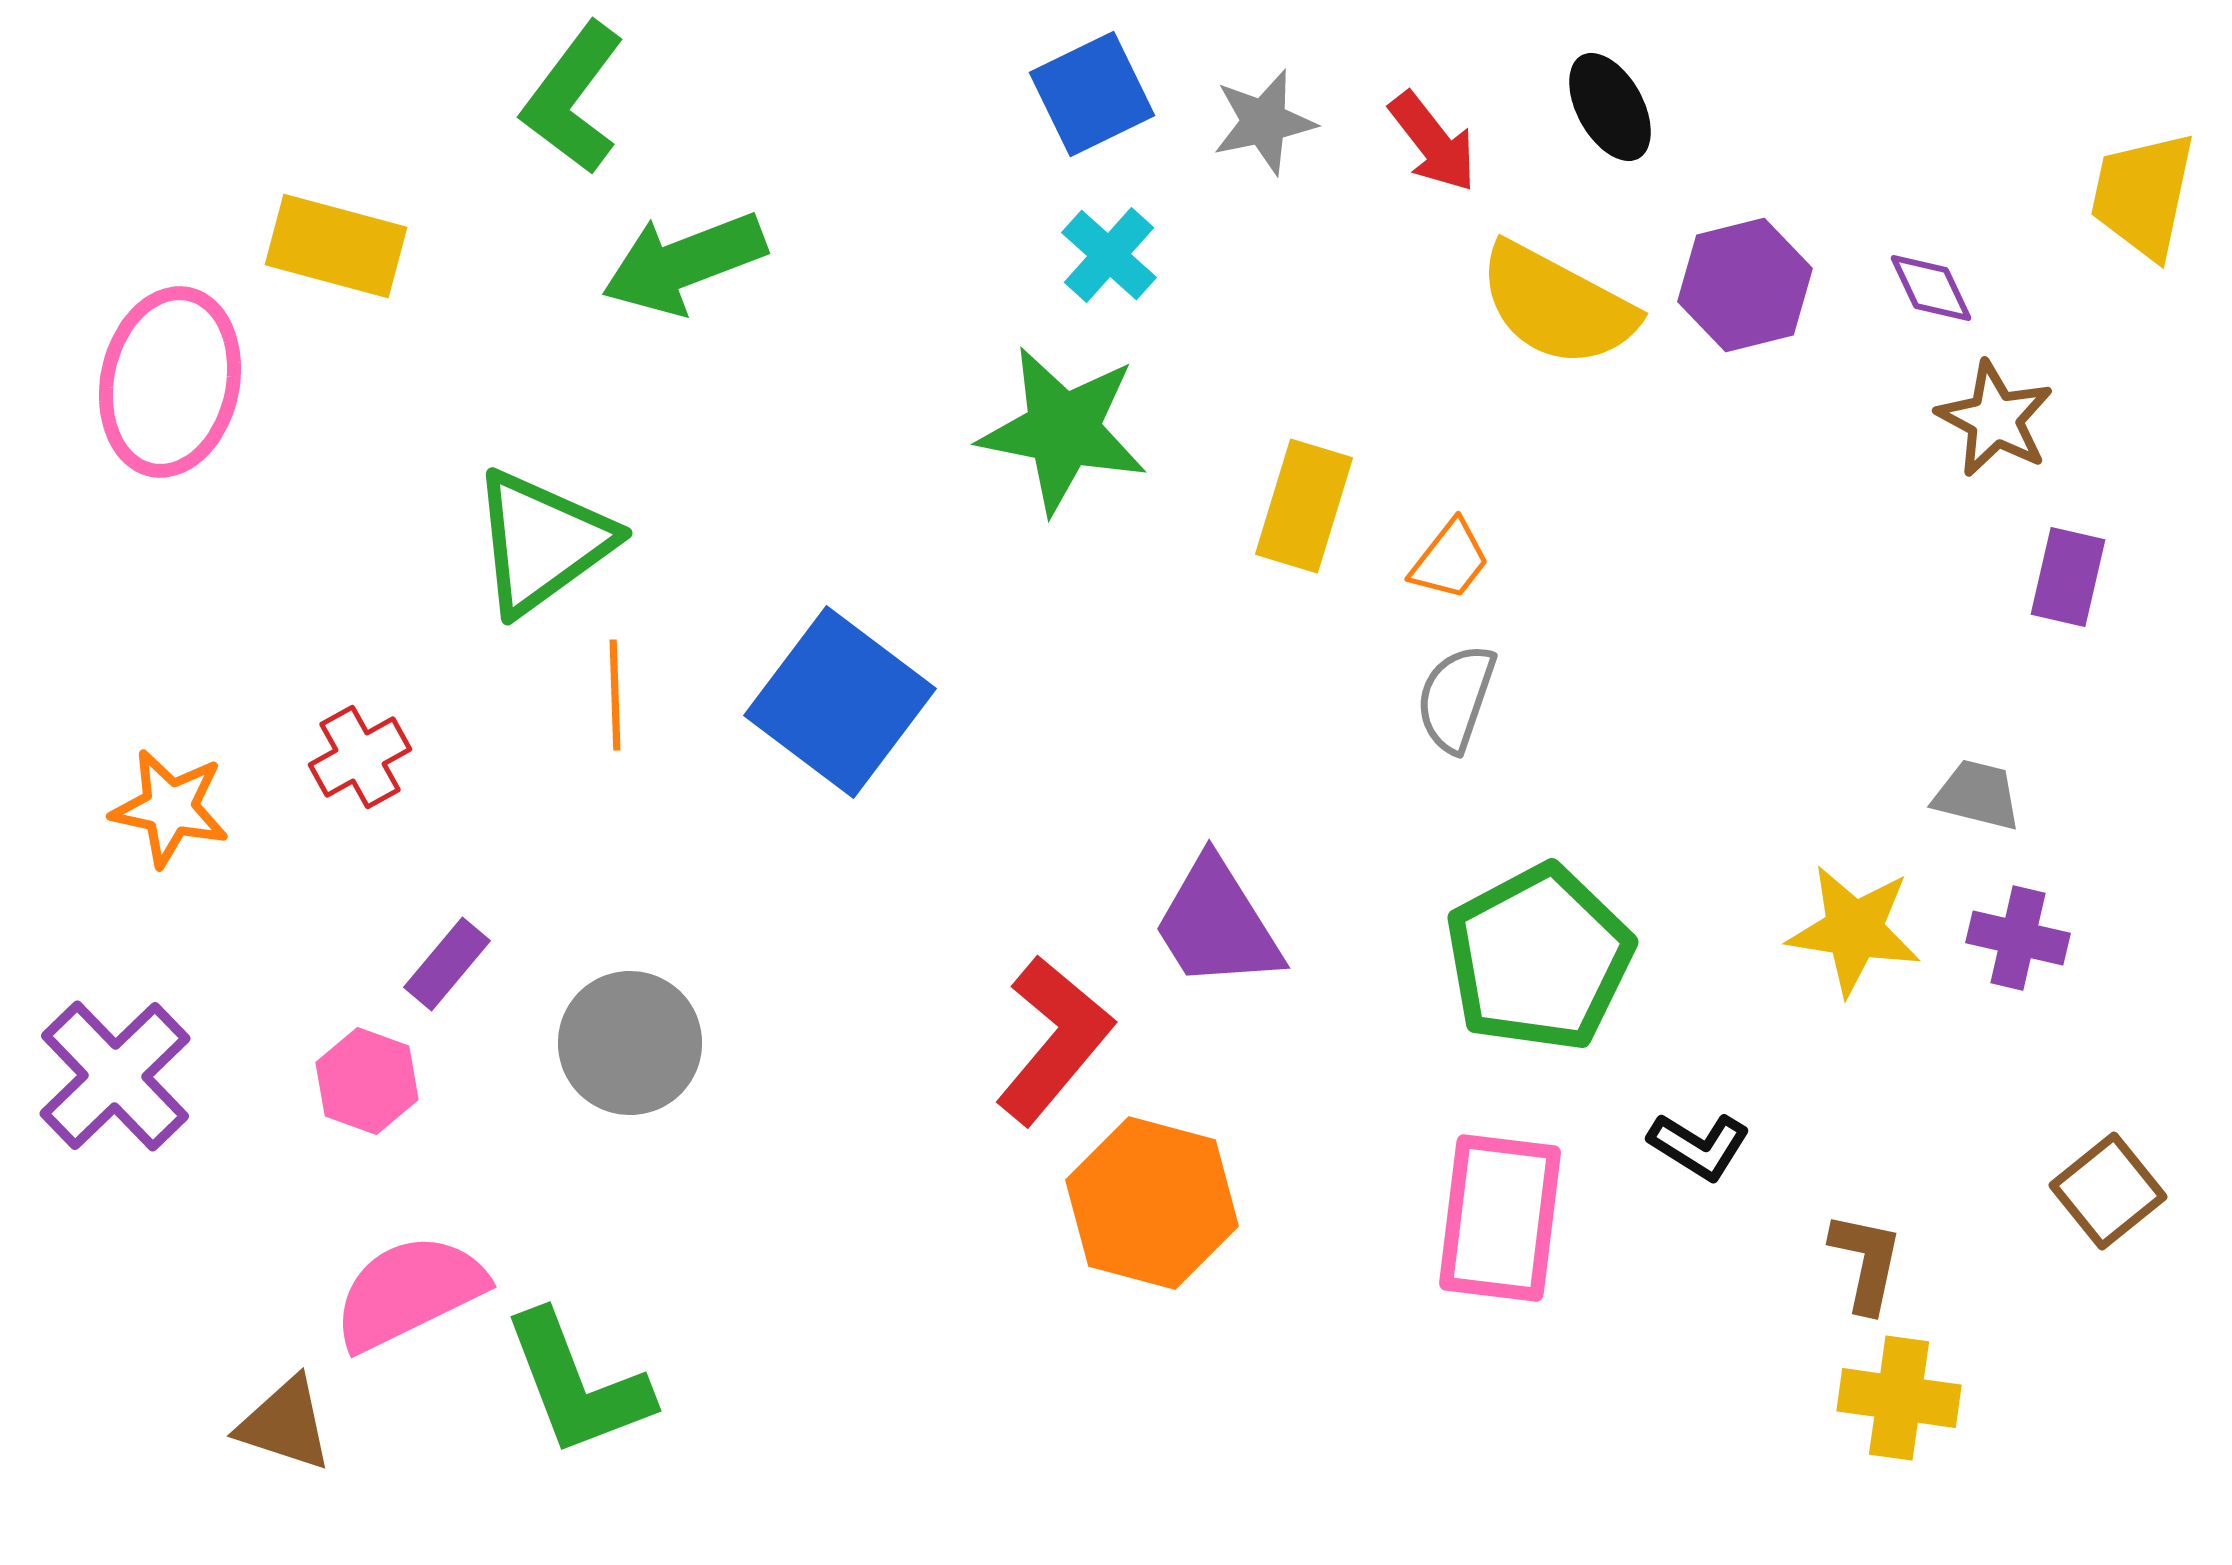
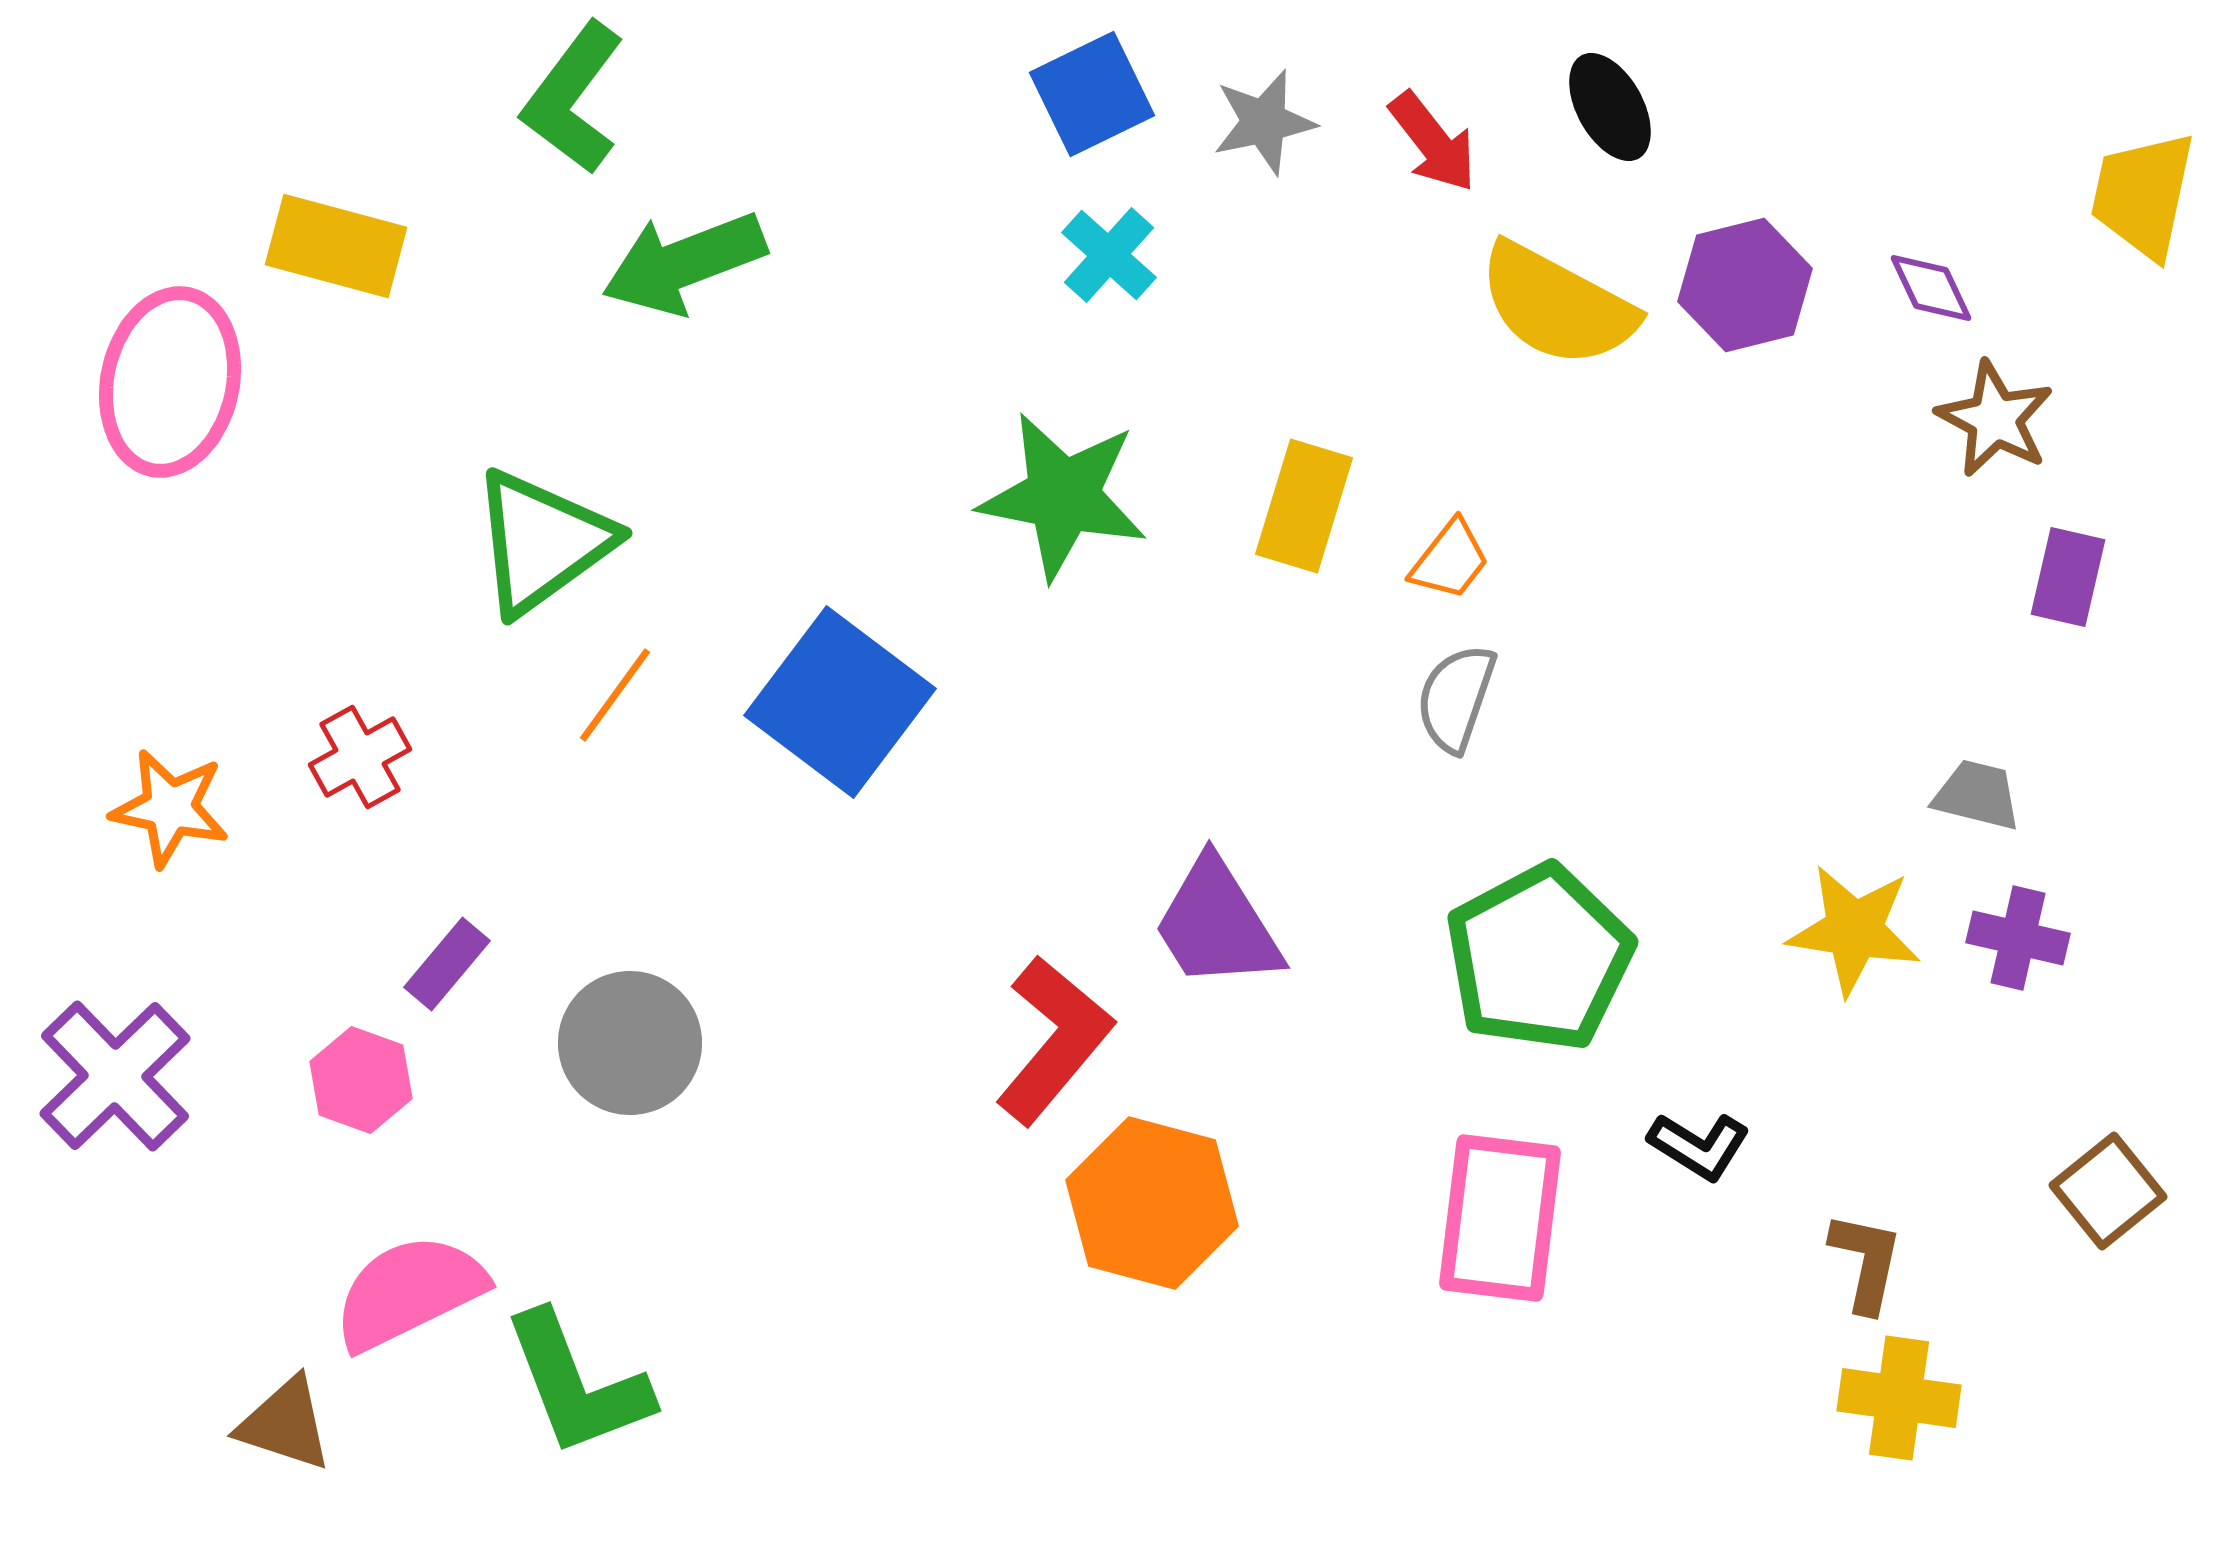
green star at (1063, 430): moved 66 px down
orange line at (615, 695): rotated 38 degrees clockwise
pink hexagon at (367, 1081): moved 6 px left, 1 px up
